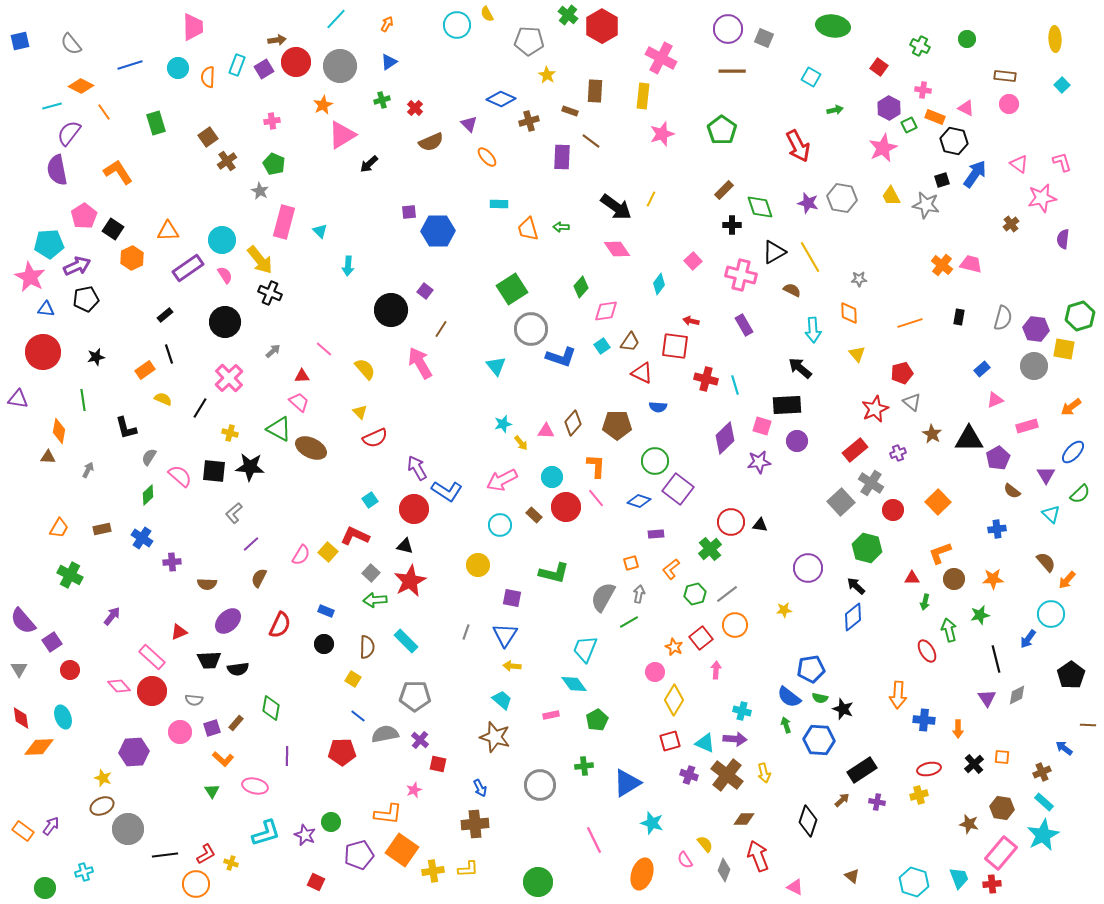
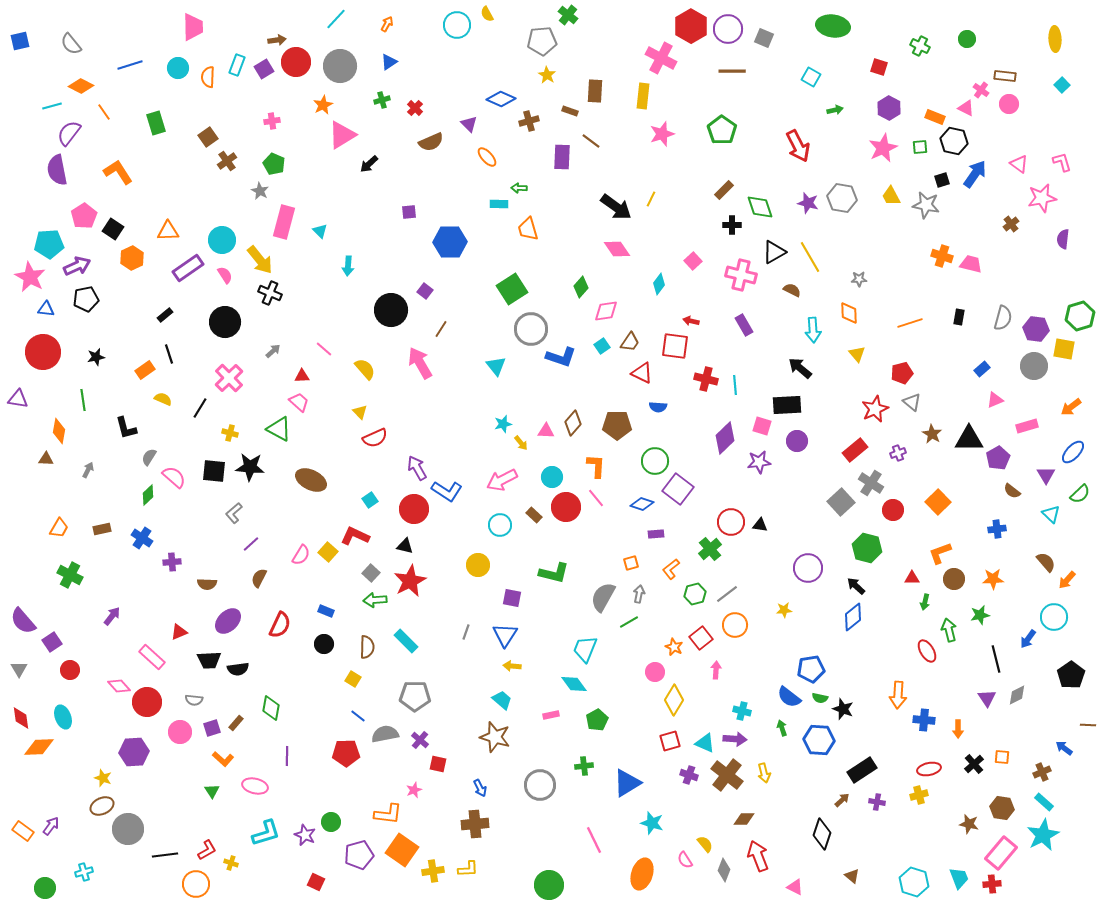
red hexagon at (602, 26): moved 89 px right
gray pentagon at (529, 41): moved 13 px right; rotated 8 degrees counterclockwise
red square at (879, 67): rotated 18 degrees counterclockwise
pink cross at (923, 90): moved 58 px right; rotated 28 degrees clockwise
green square at (909, 125): moved 11 px right, 22 px down; rotated 21 degrees clockwise
green arrow at (561, 227): moved 42 px left, 39 px up
blue hexagon at (438, 231): moved 12 px right, 11 px down
orange cross at (942, 265): moved 9 px up; rotated 20 degrees counterclockwise
cyan line at (735, 385): rotated 12 degrees clockwise
brown ellipse at (311, 448): moved 32 px down
brown triangle at (48, 457): moved 2 px left, 2 px down
pink semicircle at (180, 476): moved 6 px left, 1 px down
blue diamond at (639, 501): moved 3 px right, 3 px down
cyan circle at (1051, 614): moved 3 px right, 3 px down
red circle at (152, 691): moved 5 px left, 11 px down
green arrow at (786, 725): moved 4 px left, 3 px down
red pentagon at (342, 752): moved 4 px right, 1 px down
black diamond at (808, 821): moved 14 px right, 13 px down
red L-shape at (206, 854): moved 1 px right, 4 px up
green circle at (538, 882): moved 11 px right, 3 px down
